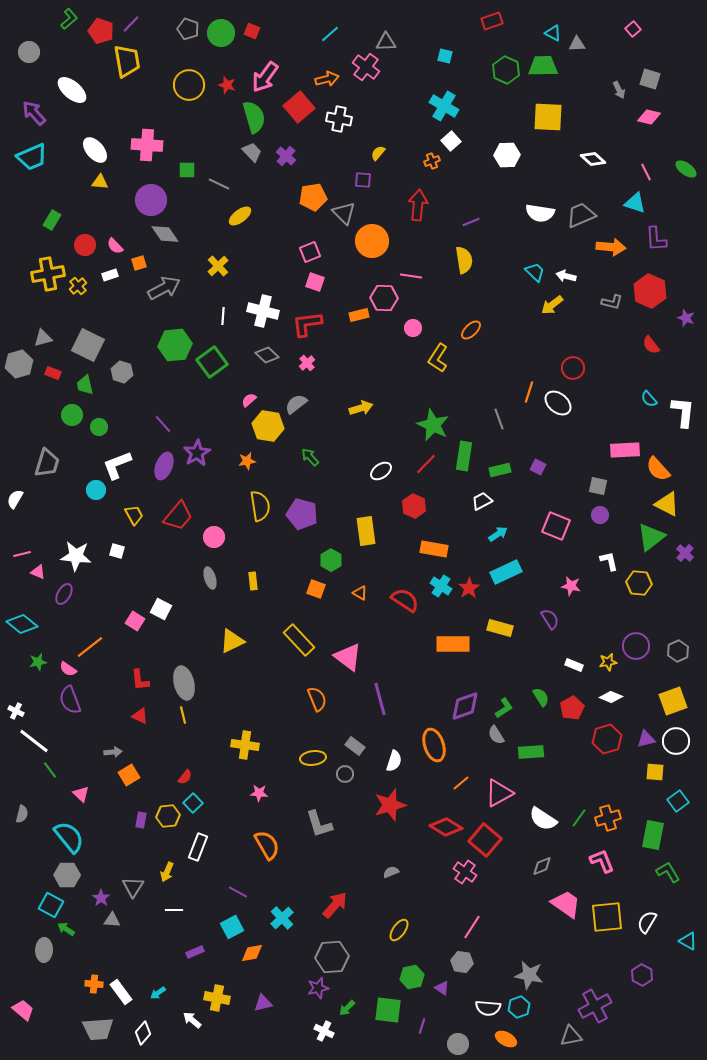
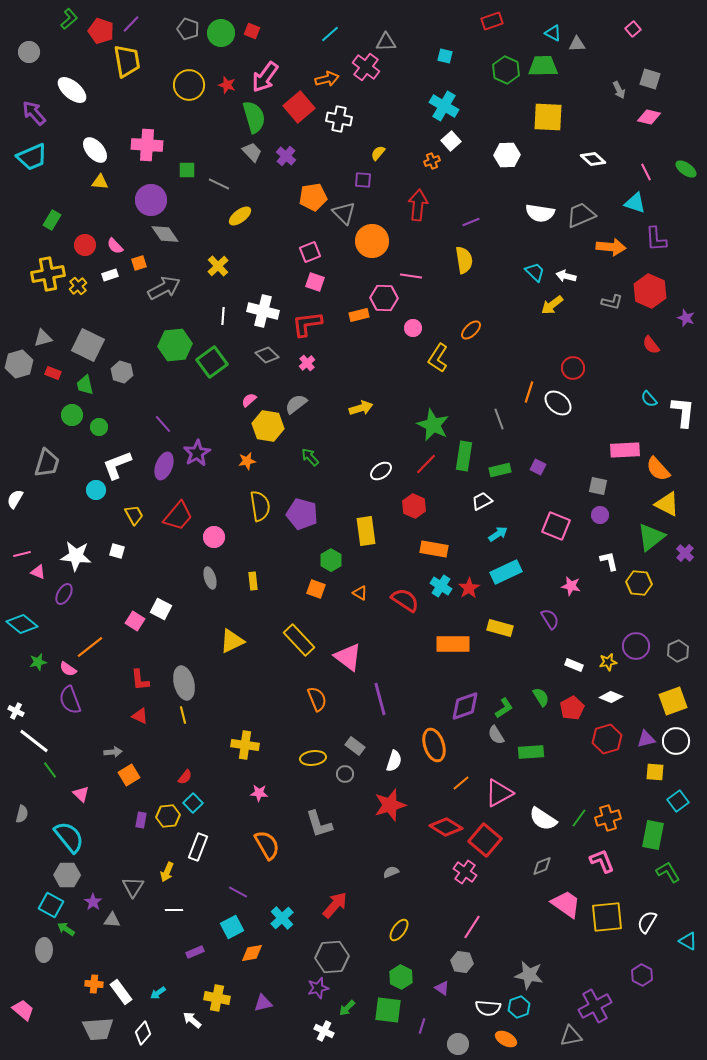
purple star at (101, 898): moved 8 px left, 4 px down
green hexagon at (412, 977): moved 11 px left; rotated 20 degrees counterclockwise
